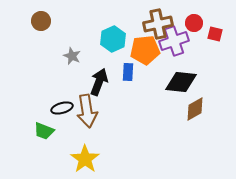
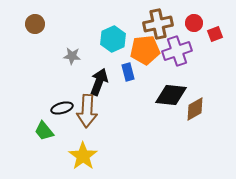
brown circle: moved 6 px left, 3 px down
red square: rotated 35 degrees counterclockwise
purple cross: moved 3 px right, 10 px down
gray star: rotated 18 degrees counterclockwise
blue rectangle: rotated 18 degrees counterclockwise
black diamond: moved 10 px left, 13 px down
brown arrow: rotated 12 degrees clockwise
green trapezoid: rotated 30 degrees clockwise
yellow star: moved 2 px left, 3 px up
